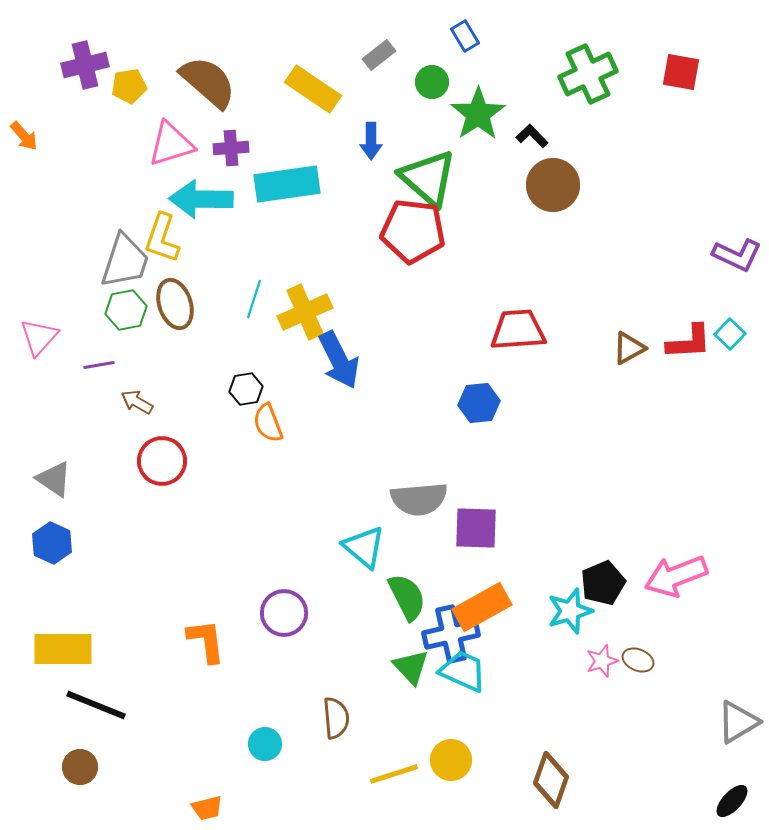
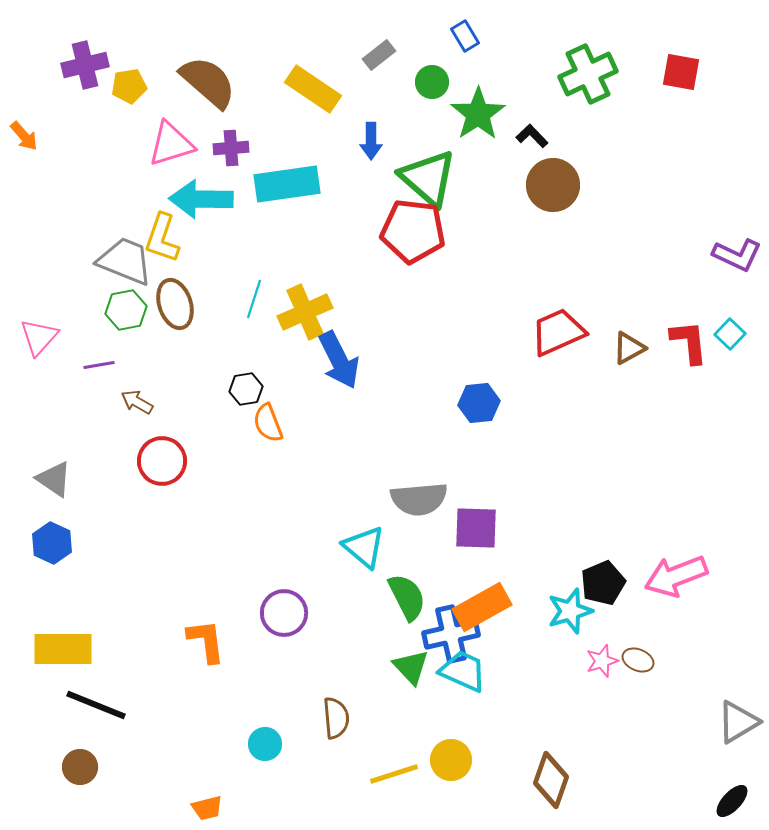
gray trapezoid at (125, 261): rotated 86 degrees counterclockwise
red trapezoid at (518, 330): moved 40 px right, 2 px down; rotated 20 degrees counterclockwise
red L-shape at (689, 342): rotated 93 degrees counterclockwise
